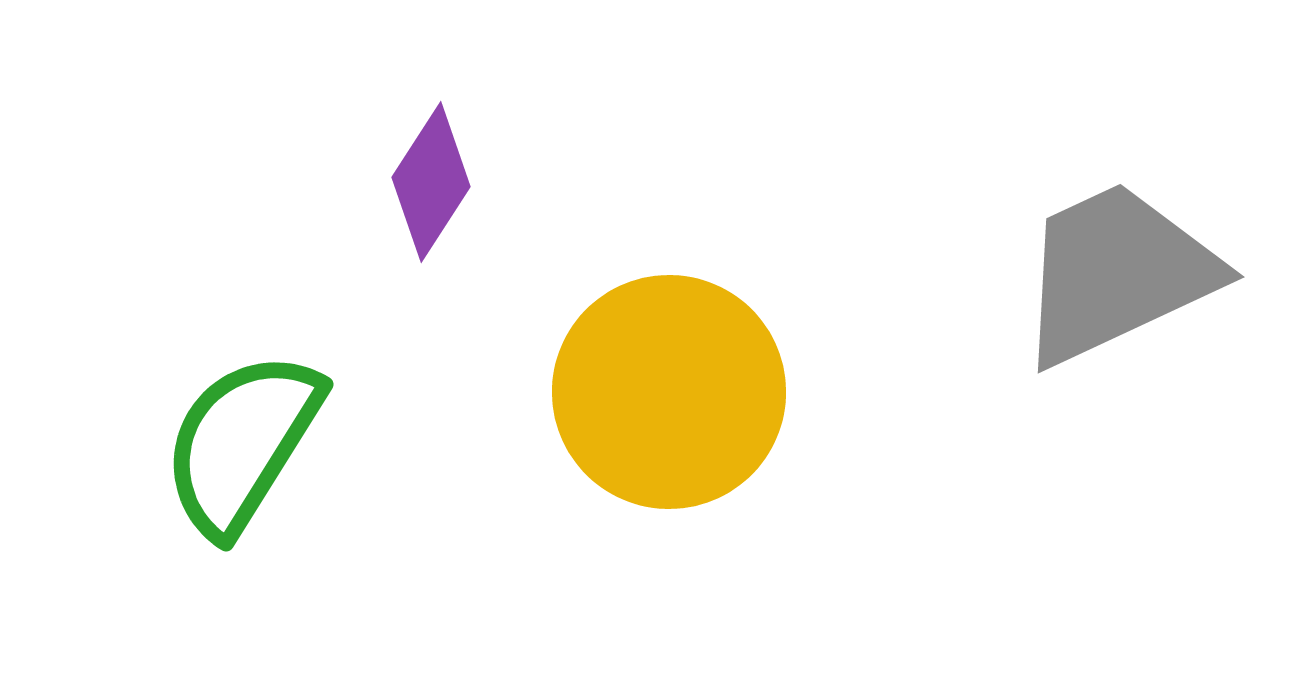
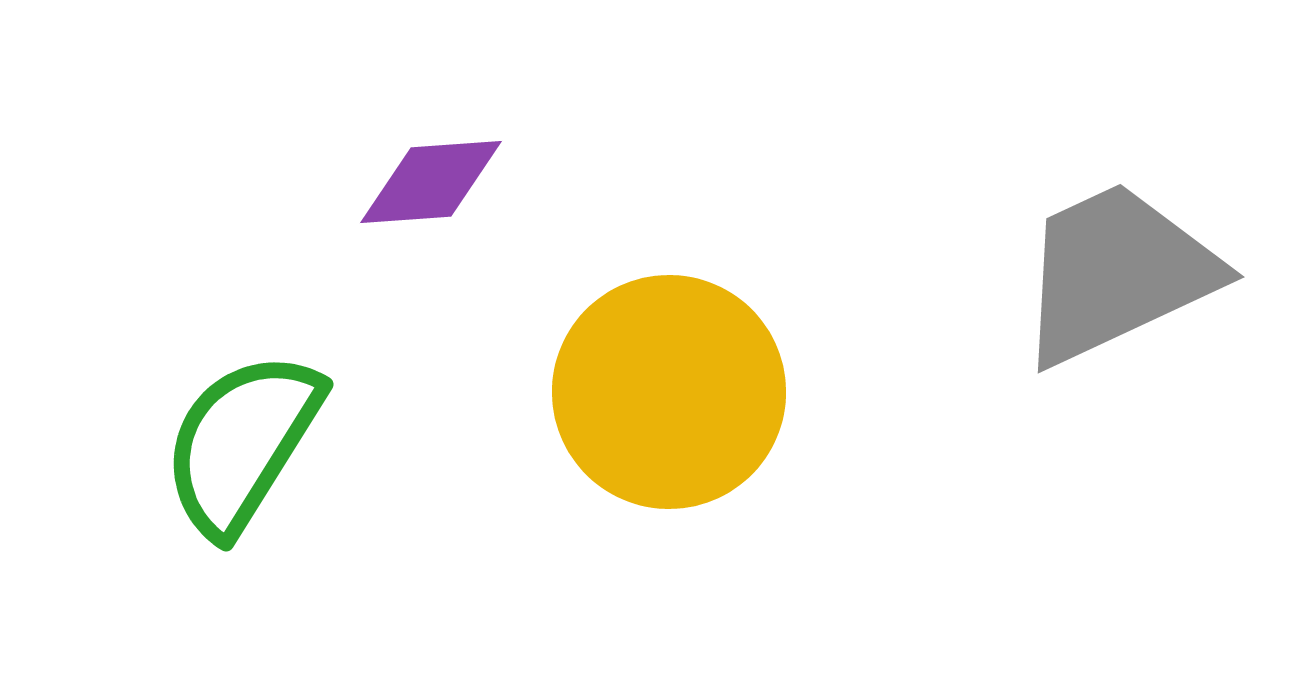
purple diamond: rotated 53 degrees clockwise
